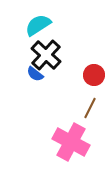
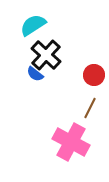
cyan semicircle: moved 5 px left
